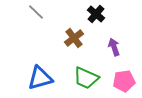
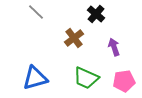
blue triangle: moved 5 px left
